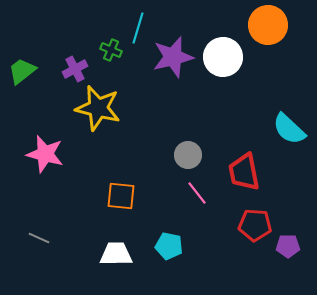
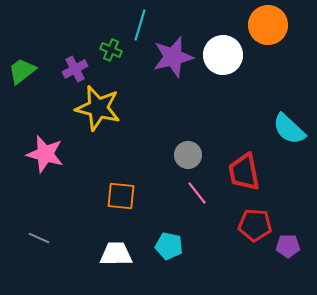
cyan line: moved 2 px right, 3 px up
white circle: moved 2 px up
